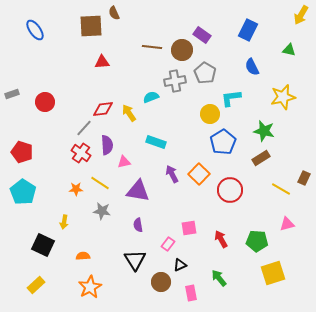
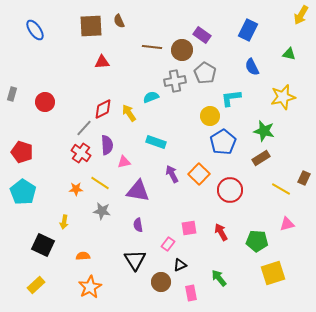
brown semicircle at (114, 13): moved 5 px right, 8 px down
green triangle at (289, 50): moved 4 px down
gray rectangle at (12, 94): rotated 56 degrees counterclockwise
red diamond at (103, 109): rotated 20 degrees counterclockwise
yellow circle at (210, 114): moved 2 px down
red arrow at (221, 239): moved 7 px up
